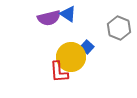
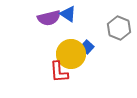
yellow circle: moved 3 px up
